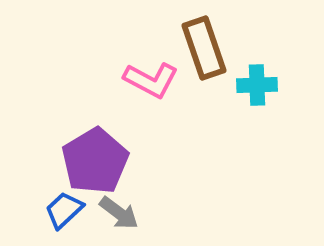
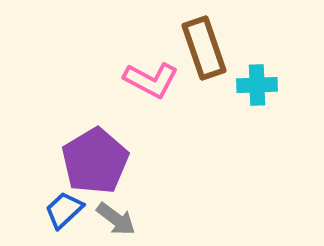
gray arrow: moved 3 px left, 6 px down
